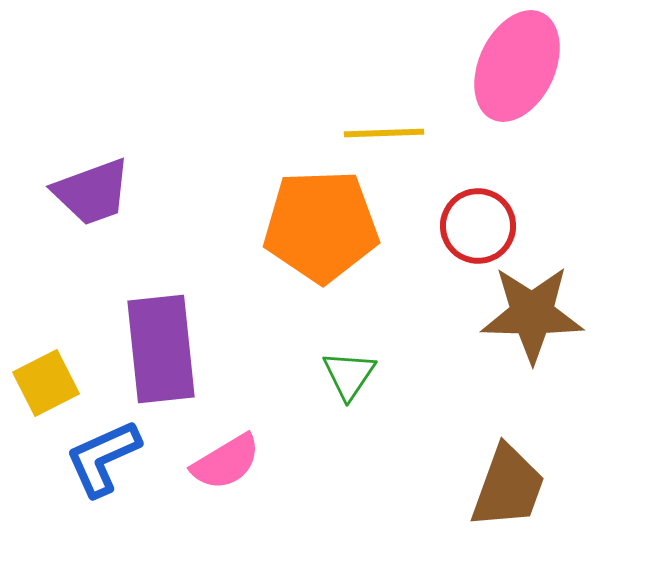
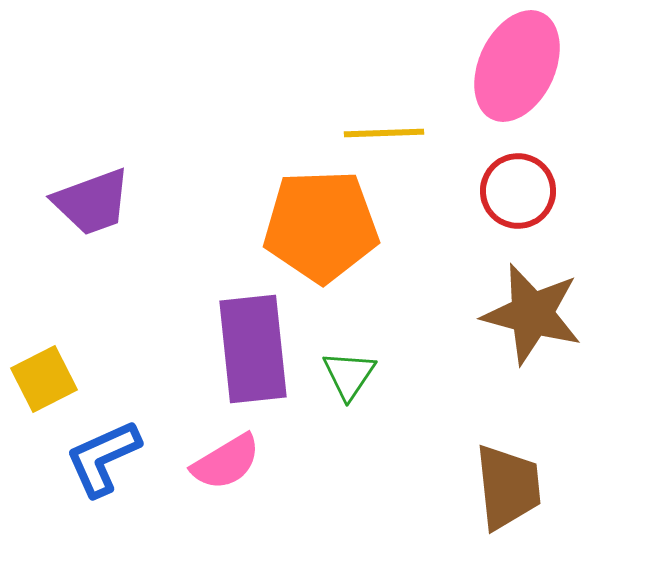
purple trapezoid: moved 10 px down
red circle: moved 40 px right, 35 px up
brown star: rotated 14 degrees clockwise
purple rectangle: moved 92 px right
yellow square: moved 2 px left, 4 px up
brown trapezoid: rotated 26 degrees counterclockwise
